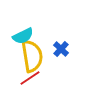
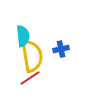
cyan semicircle: rotated 70 degrees counterclockwise
blue cross: rotated 35 degrees clockwise
